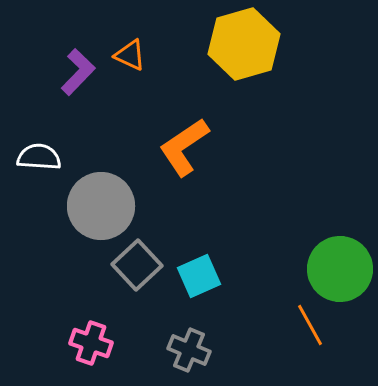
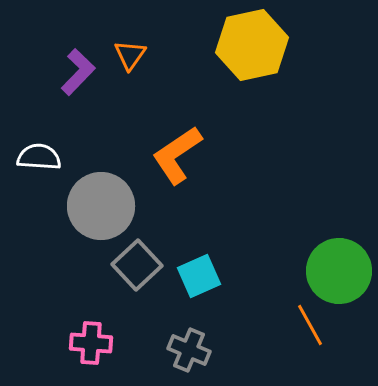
yellow hexagon: moved 8 px right, 1 px down; rotated 4 degrees clockwise
orange triangle: rotated 40 degrees clockwise
orange L-shape: moved 7 px left, 8 px down
green circle: moved 1 px left, 2 px down
pink cross: rotated 15 degrees counterclockwise
